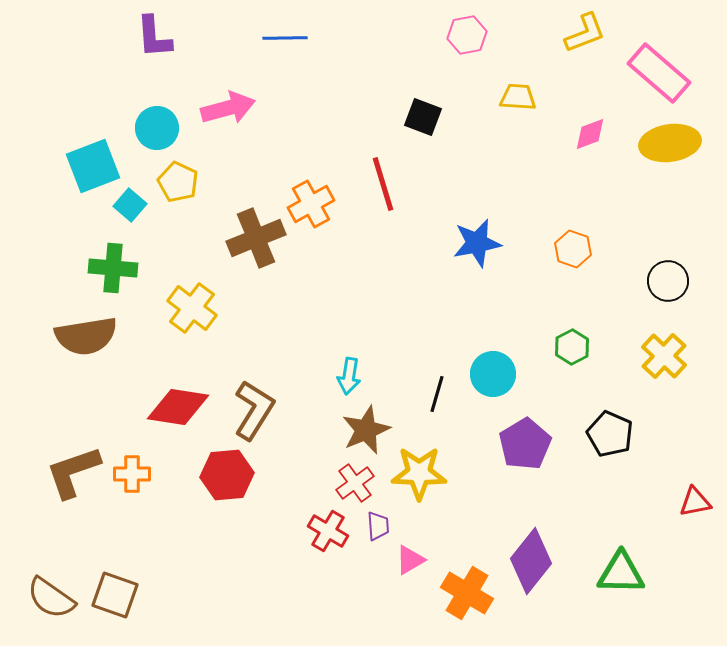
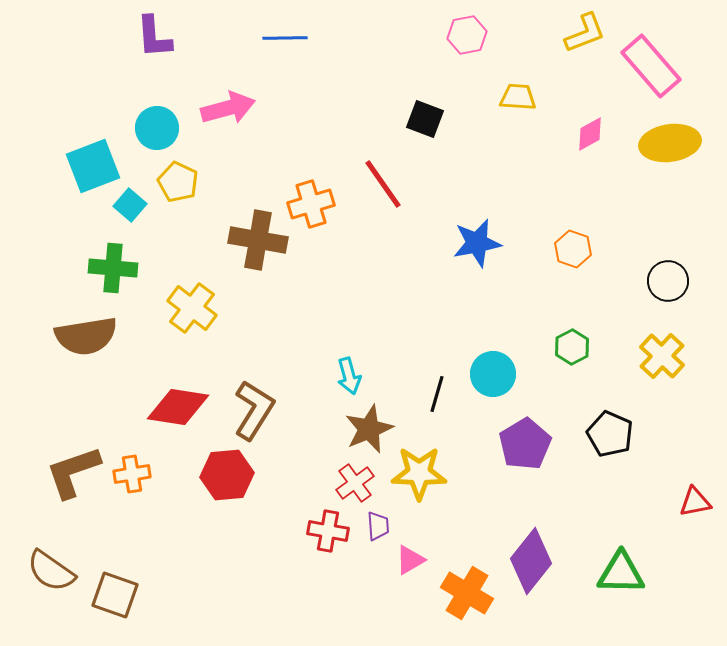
pink rectangle at (659, 73): moved 8 px left, 7 px up; rotated 8 degrees clockwise
black square at (423, 117): moved 2 px right, 2 px down
pink diamond at (590, 134): rotated 9 degrees counterclockwise
red line at (383, 184): rotated 18 degrees counterclockwise
orange cross at (311, 204): rotated 12 degrees clockwise
brown cross at (256, 238): moved 2 px right, 2 px down; rotated 32 degrees clockwise
yellow cross at (664, 356): moved 2 px left
cyan arrow at (349, 376): rotated 24 degrees counterclockwise
brown star at (366, 430): moved 3 px right, 1 px up
orange cross at (132, 474): rotated 9 degrees counterclockwise
red cross at (328, 531): rotated 21 degrees counterclockwise
brown semicircle at (51, 598): moved 27 px up
